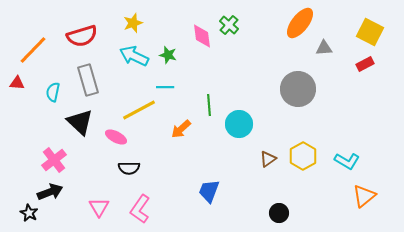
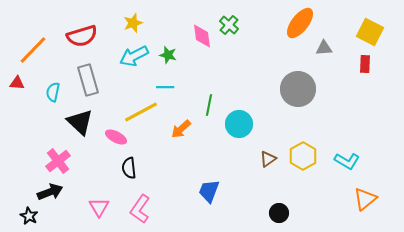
cyan arrow: rotated 52 degrees counterclockwise
red rectangle: rotated 60 degrees counterclockwise
green line: rotated 15 degrees clockwise
yellow line: moved 2 px right, 2 px down
pink cross: moved 4 px right, 1 px down
black semicircle: rotated 85 degrees clockwise
orange triangle: moved 1 px right, 3 px down
black star: moved 3 px down
